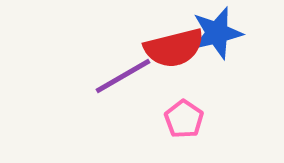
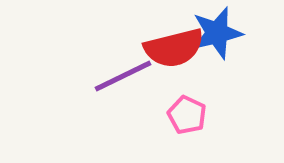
purple line: rotated 4 degrees clockwise
pink pentagon: moved 3 px right, 4 px up; rotated 9 degrees counterclockwise
